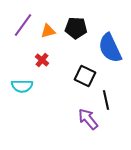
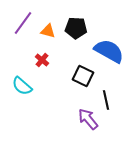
purple line: moved 2 px up
orange triangle: rotated 28 degrees clockwise
blue semicircle: moved 1 px left, 3 px down; rotated 144 degrees clockwise
black square: moved 2 px left
cyan semicircle: rotated 40 degrees clockwise
